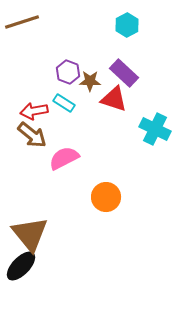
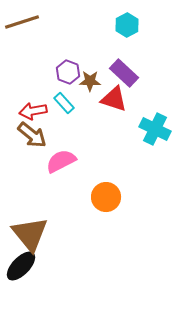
cyan rectangle: rotated 15 degrees clockwise
red arrow: moved 1 px left
pink semicircle: moved 3 px left, 3 px down
